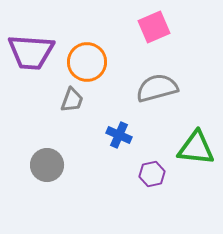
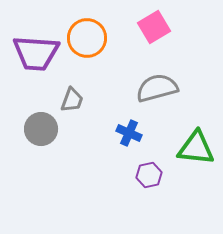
pink square: rotated 8 degrees counterclockwise
purple trapezoid: moved 5 px right, 1 px down
orange circle: moved 24 px up
blue cross: moved 10 px right, 2 px up
gray circle: moved 6 px left, 36 px up
purple hexagon: moved 3 px left, 1 px down
